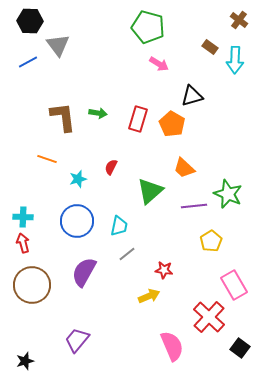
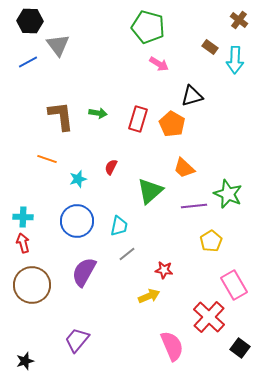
brown L-shape: moved 2 px left, 1 px up
